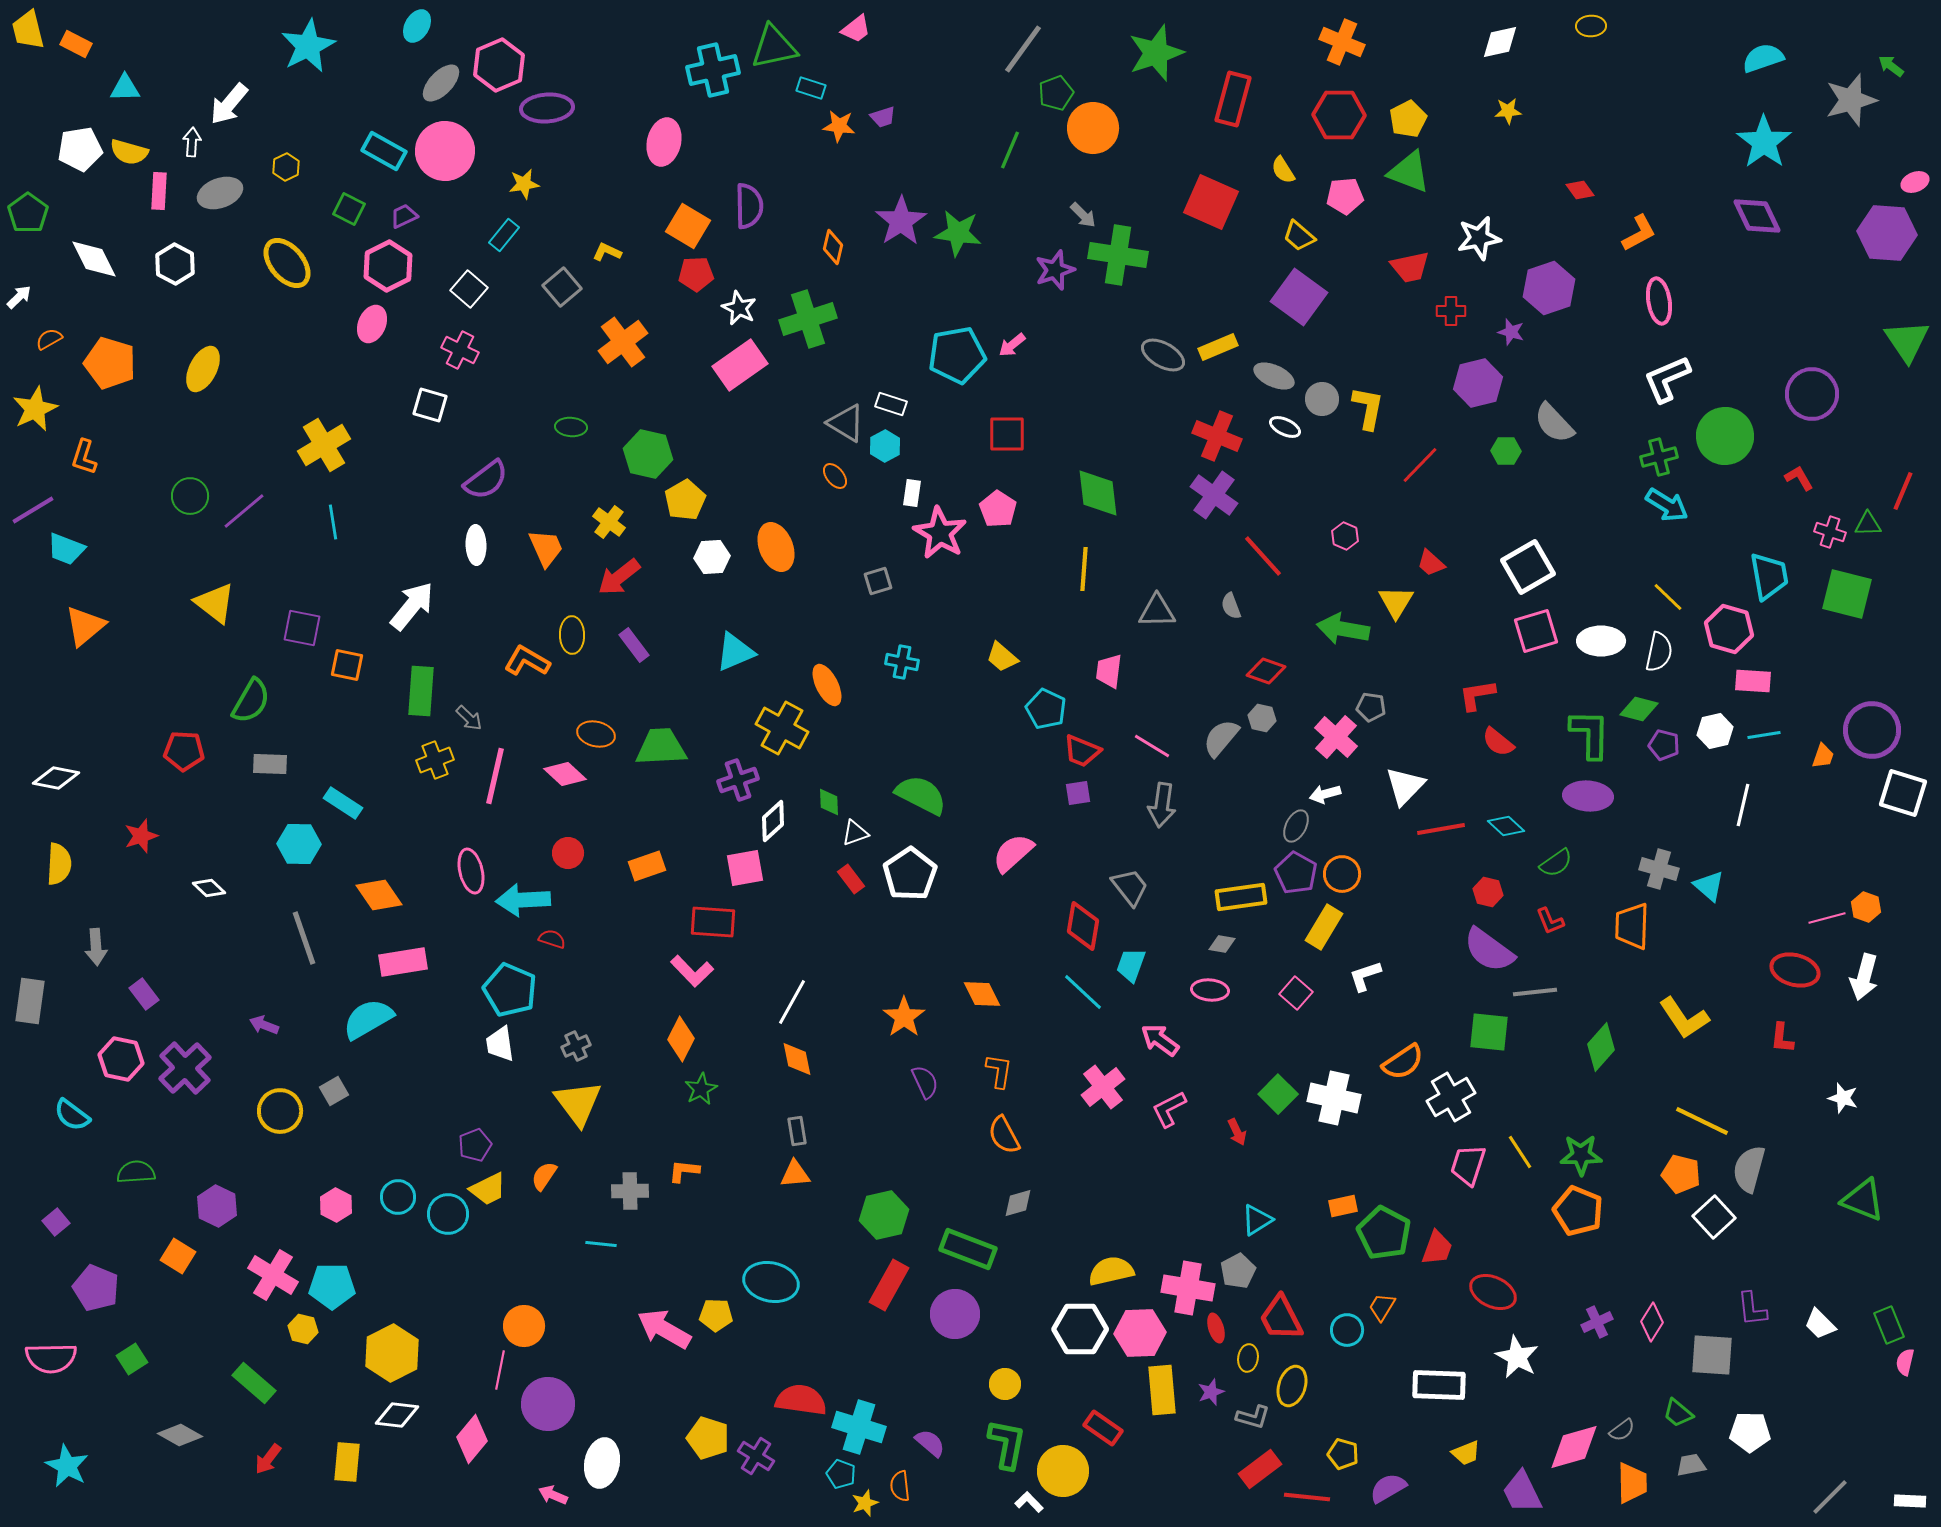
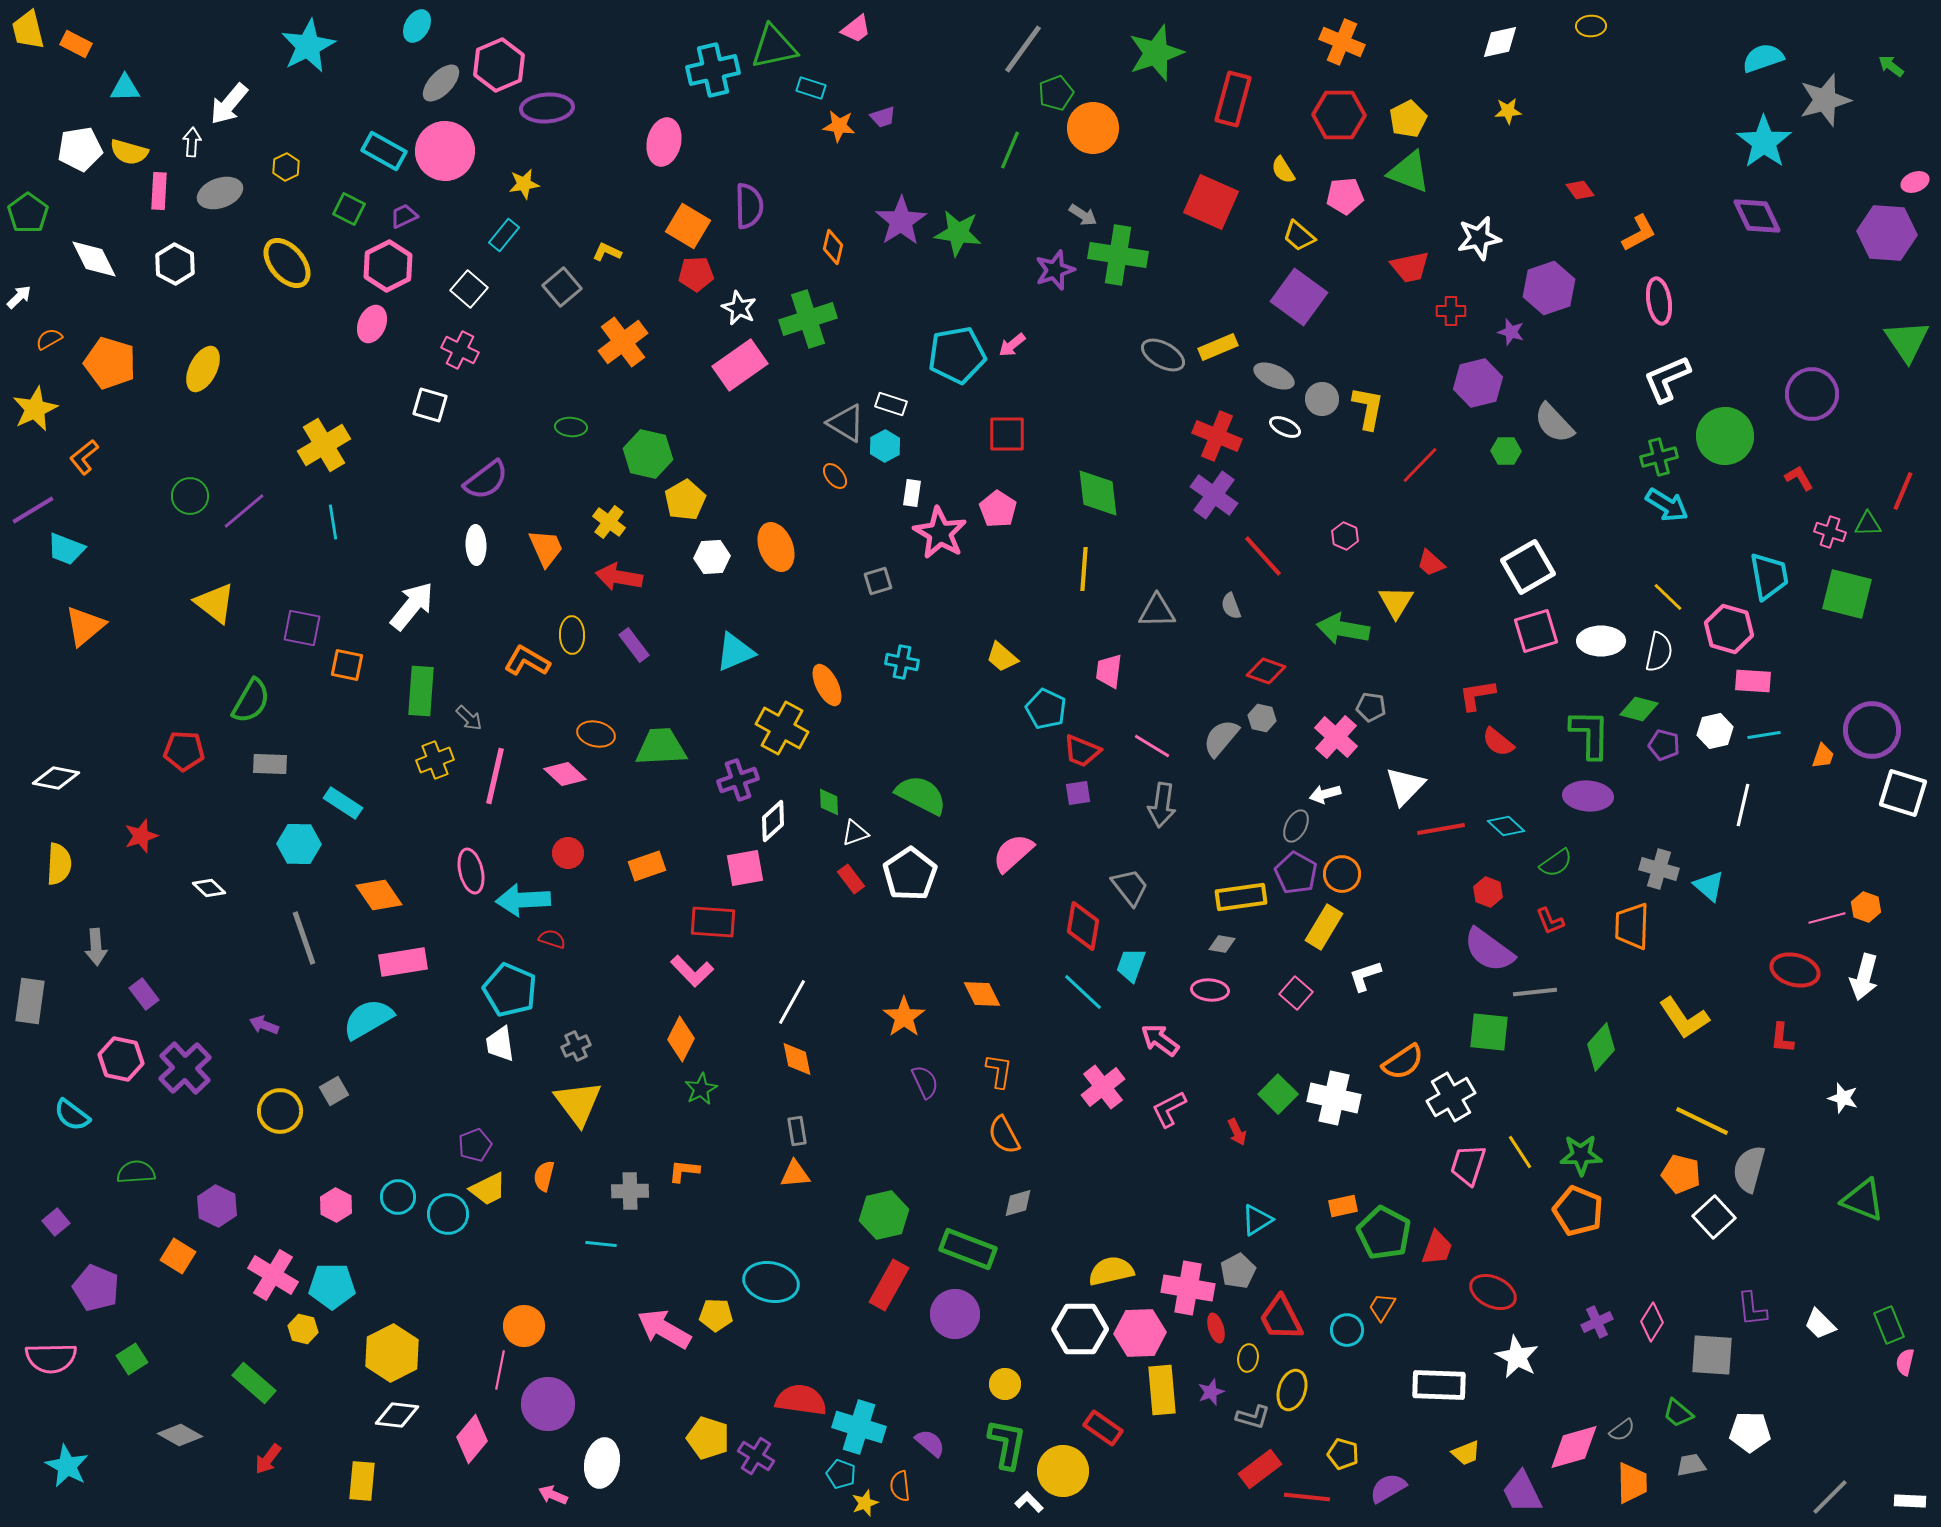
gray star at (1851, 100): moved 26 px left
gray arrow at (1083, 215): rotated 12 degrees counterclockwise
orange L-shape at (84, 457): rotated 33 degrees clockwise
red arrow at (619, 577): rotated 48 degrees clockwise
red hexagon at (1488, 892): rotated 8 degrees clockwise
orange semicircle at (544, 1176): rotated 20 degrees counterclockwise
yellow ellipse at (1292, 1386): moved 4 px down
yellow rectangle at (347, 1462): moved 15 px right, 19 px down
